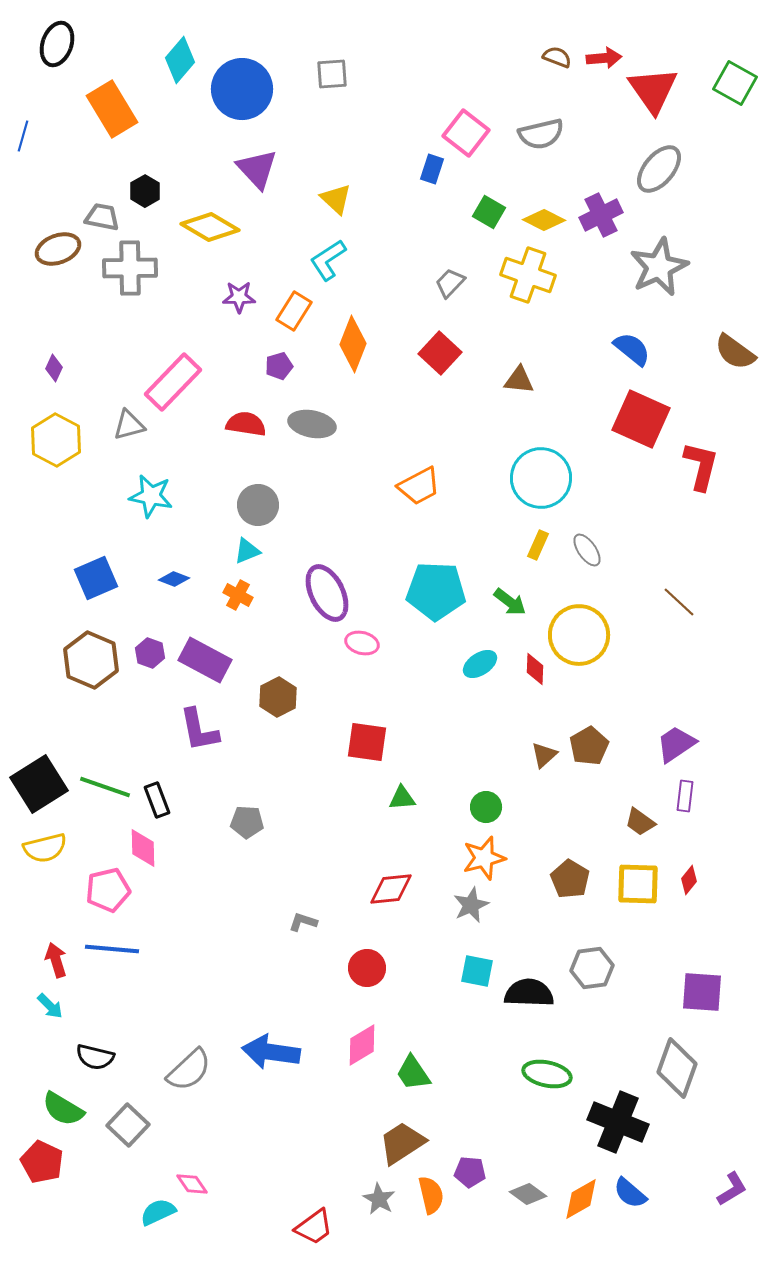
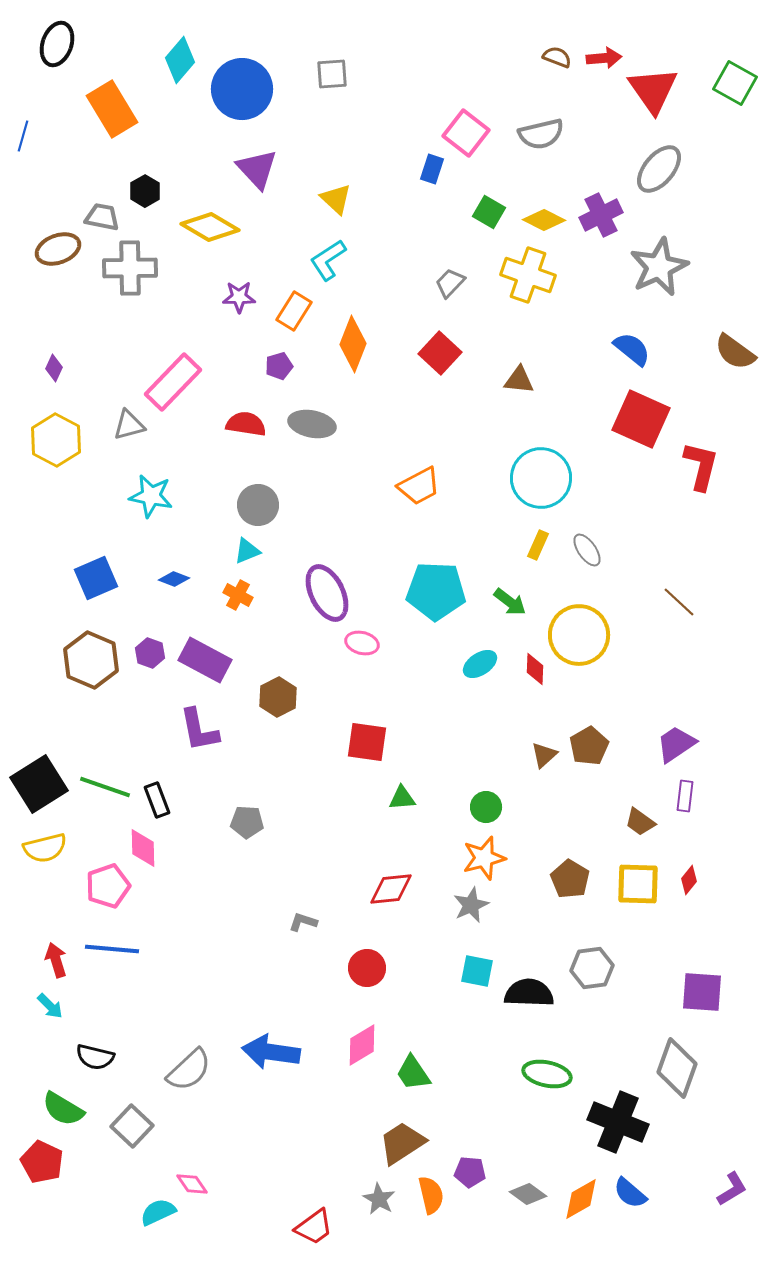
pink pentagon at (108, 890): moved 4 px up; rotated 6 degrees counterclockwise
gray square at (128, 1125): moved 4 px right, 1 px down
